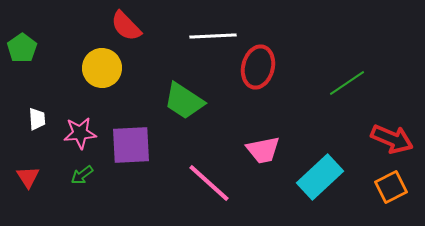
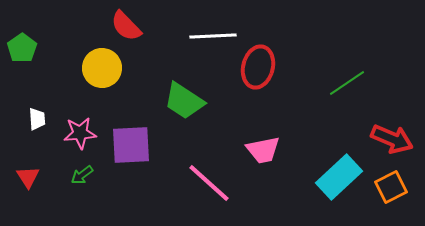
cyan rectangle: moved 19 px right
